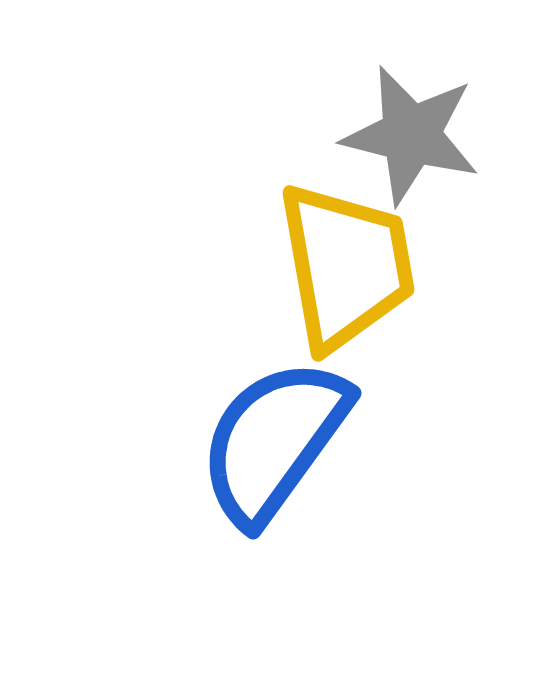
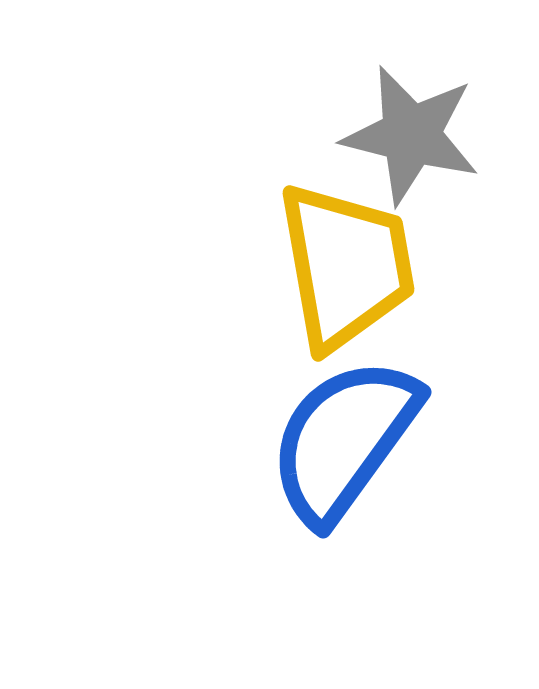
blue semicircle: moved 70 px right, 1 px up
